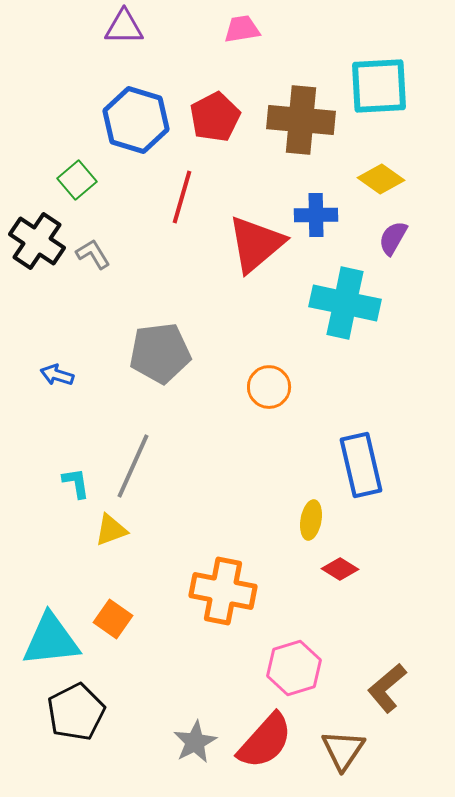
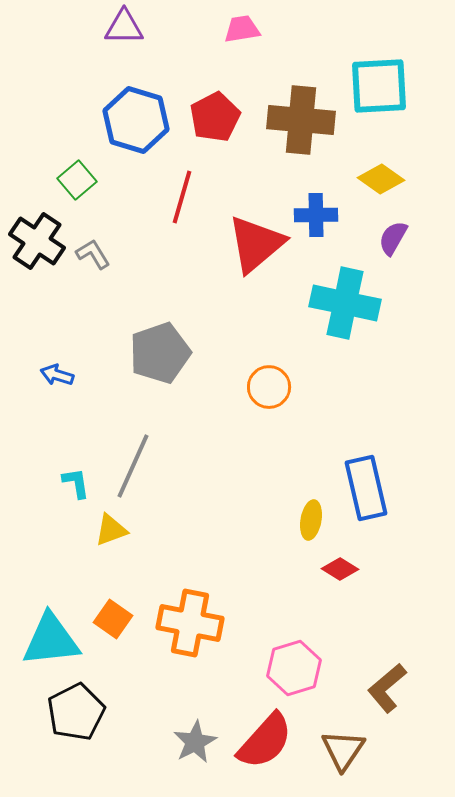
gray pentagon: rotated 12 degrees counterclockwise
blue rectangle: moved 5 px right, 23 px down
orange cross: moved 33 px left, 32 px down
